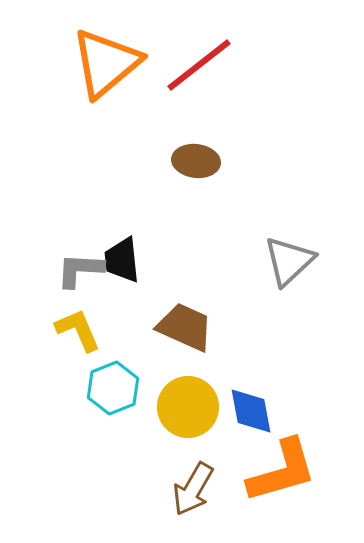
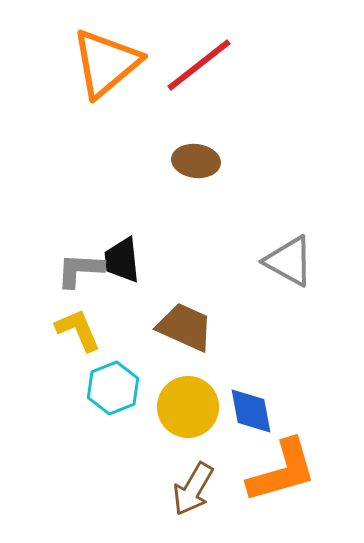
gray triangle: rotated 48 degrees counterclockwise
